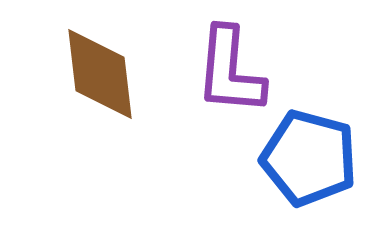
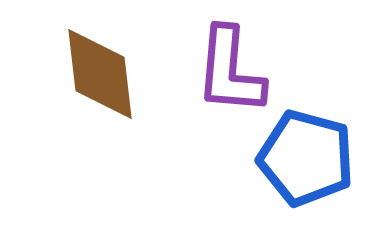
blue pentagon: moved 3 px left
